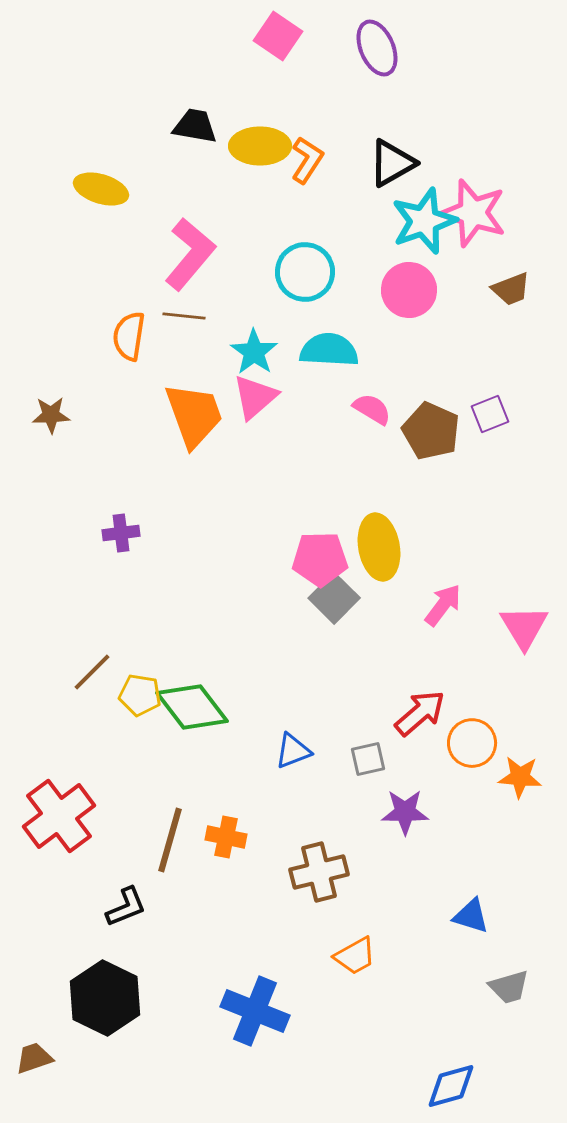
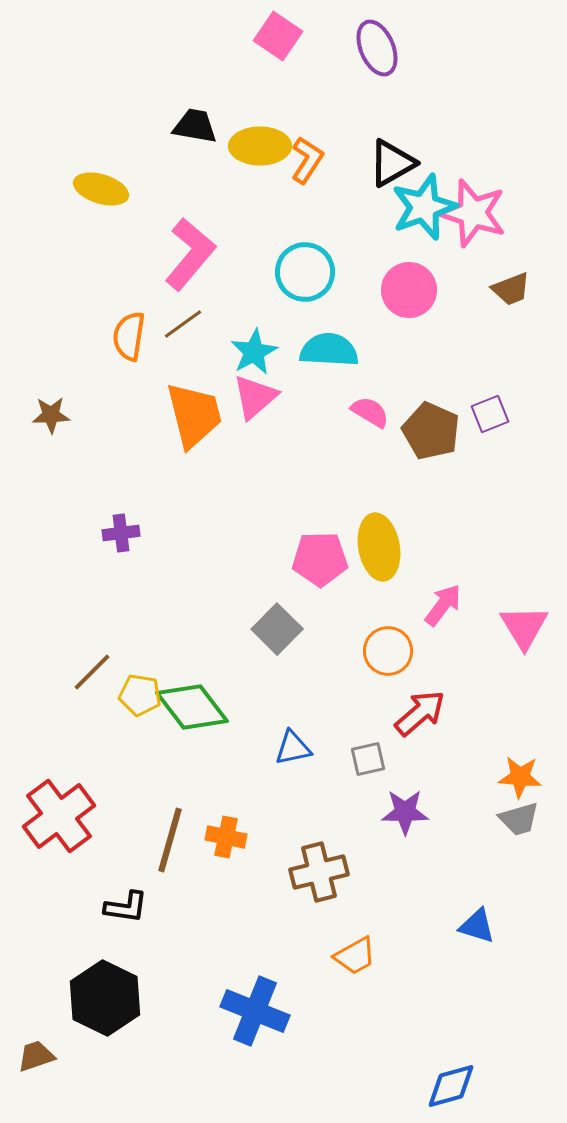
cyan star at (424, 221): moved 14 px up
brown line at (184, 316): moved 1 px left, 8 px down; rotated 42 degrees counterclockwise
cyan star at (254, 352): rotated 9 degrees clockwise
pink semicircle at (372, 409): moved 2 px left, 3 px down
orange trapezoid at (194, 415): rotated 6 degrees clockwise
gray square at (334, 598): moved 57 px left, 31 px down
orange circle at (472, 743): moved 84 px left, 92 px up
blue triangle at (293, 751): moved 3 px up; rotated 9 degrees clockwise
black L-shape at (126, 907): rotated 30 degrees clockwise
blue triangle at (471, 916): moved 6 px right, 10 px down
gray trapezoid at (509, 987): moved 10 px right, 168 px up
brown trapezoid at (34, 1058): moved 2 px right, 2 px up
